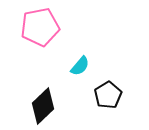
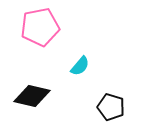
black pentagon: moved 3 px right, 12 px down; rotated 24 degrees counterclockwise
black diamond: moved 11 px left, 10 px up; rotated 57 degrees clockwise
